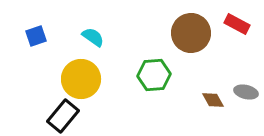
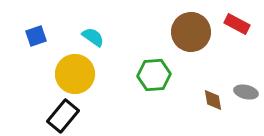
brown circle: moved 1 px up
yellow circle: moved 6 px left, 5 px up
brown diamond: rotated 20 degrees clockwise
